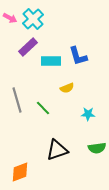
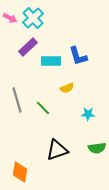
cyan cross: moved 1 px up
orange diamond: rotated 60 degrees counterclockwise
